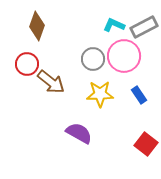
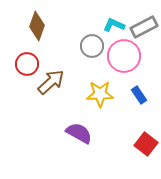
gray circle: moved 1 px left, 13 px up
brown arrow: rotated 80 degrees counterclockwise
